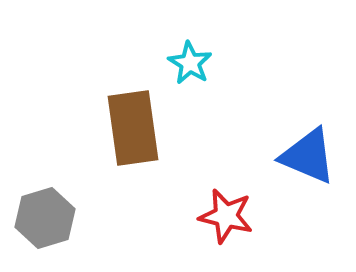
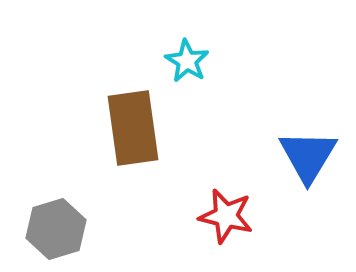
cyan star: moved 3 px left, 2 px up
blue triangle: rotated 38 degrees clockwise
gray hexagon: moved 11 px right, 11 px down
